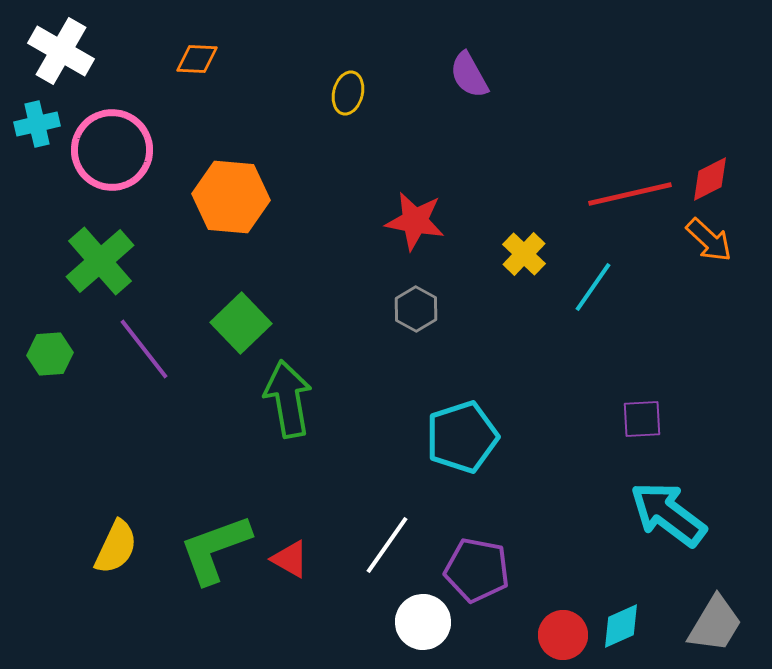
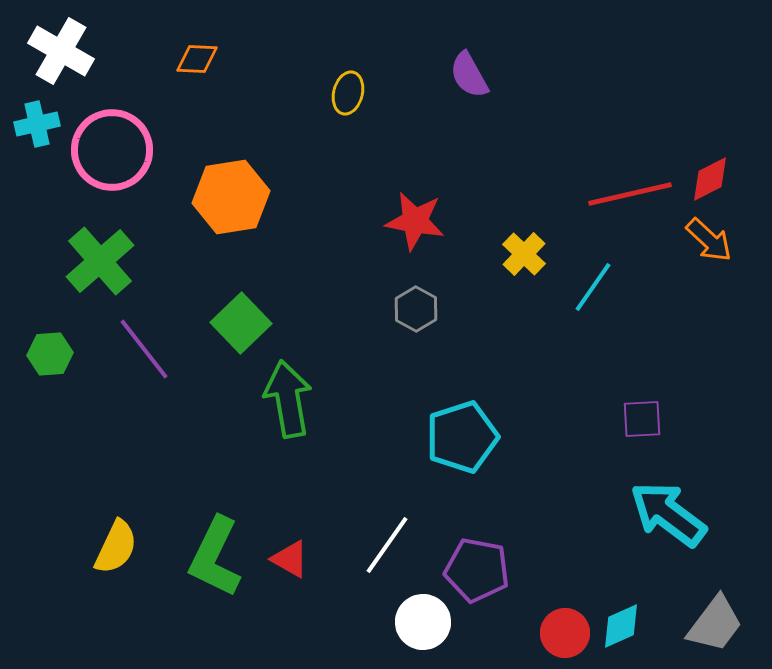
orange hexagon: rotated 14 degrees counterclockwise
green L-shape: moved 8 px down; rotated 44 degrees counterclockwise
gray trapezoid: rotated 6 degrees clockwise
red circle: moved 2 px right, 2 px up
